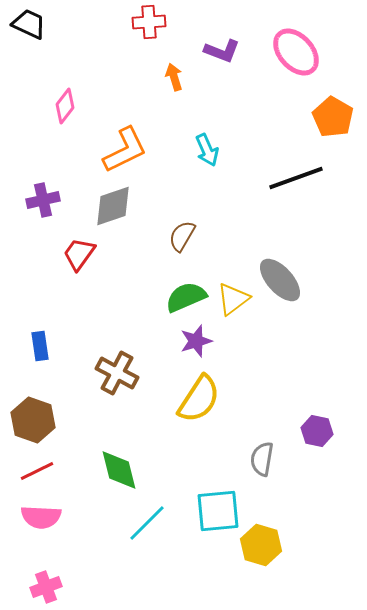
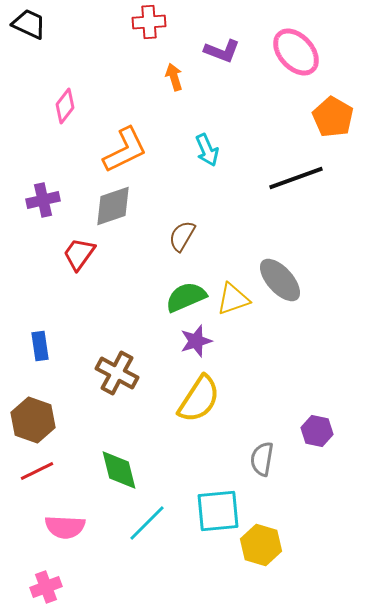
yellow triangle: rotated 18 degrees clockwise
pink semicircle: moved 24 px right, 10 px down
